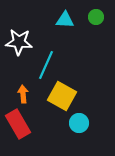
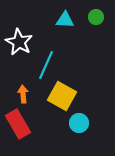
white star: rotated 24 degrees clockwise
